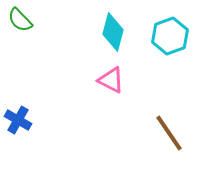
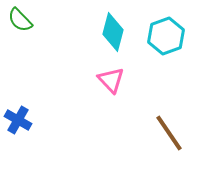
cyan hexagon: moved 4 px left
pink triangle: rotated 20 degrees clockwise
